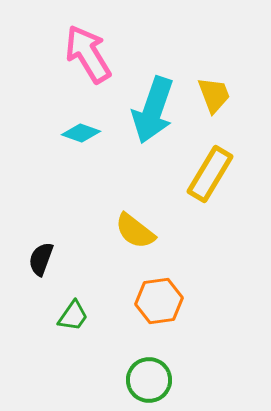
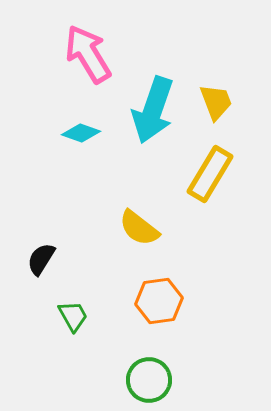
yellow trapezoid: moved 2 px right, 7 px down
yellow semicircle: moved 4 px right, 3 px up
black semicircle: rotated 12 degrees clockwise
green trapezoid: rotated 64 degrees counterclockwise
